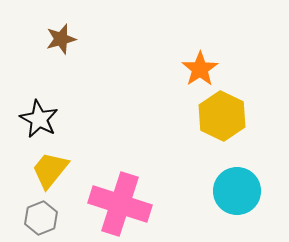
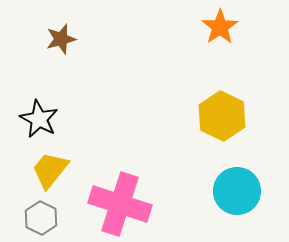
orange star: moved 20 px right, 42 px up
gray hexagon: rotated 12 degrees counterclockwise
